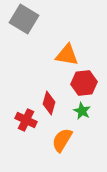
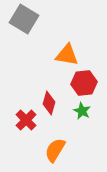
red cross: rotated 20 degrees clockwise
orange semicircle: moved 7 px left, 10 px down
